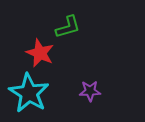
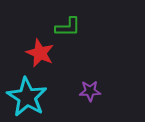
green L-shape: rotated 16 degrees clockwise
cyan star: moved 2 px left, 4 px down
